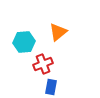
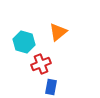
cyan hexagon: rotated 20 degrees clockwise
red cross: moved 2 px left
